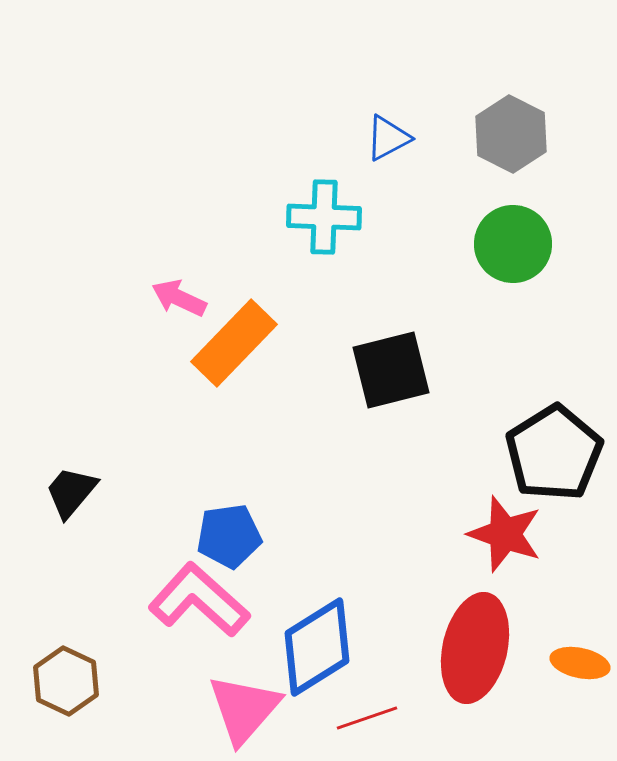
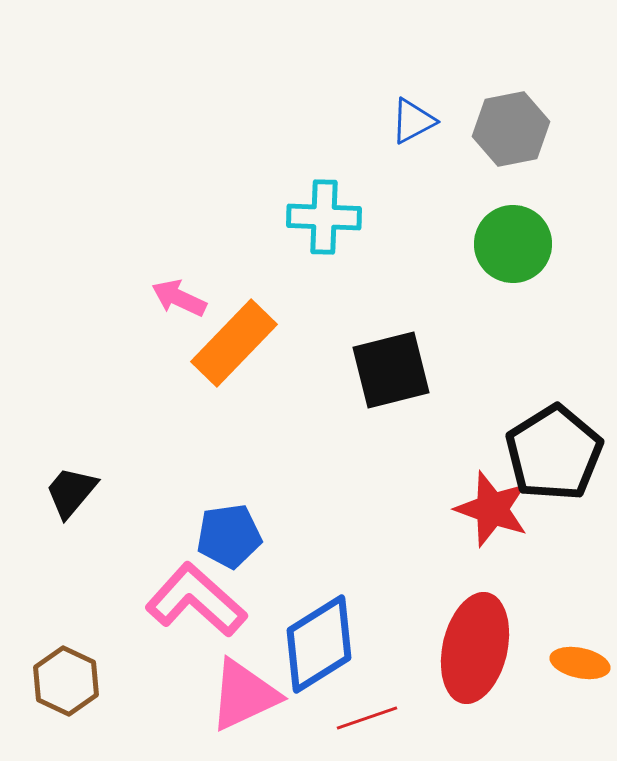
gray hexagon: moved 5 px up; rotated 22 degrees clockwise
blue triangle: moved 25 px right, 17 px up
red star: moved 13 px left, 25 px up
pink L-shape: moved 3 px left
blue diamond: moved 2 px right, 3 px up
pink triangle: moved 14 px up; rotated 24 degrees clockwise
